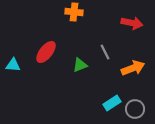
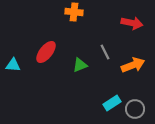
orange arrow: moved 3 px up
